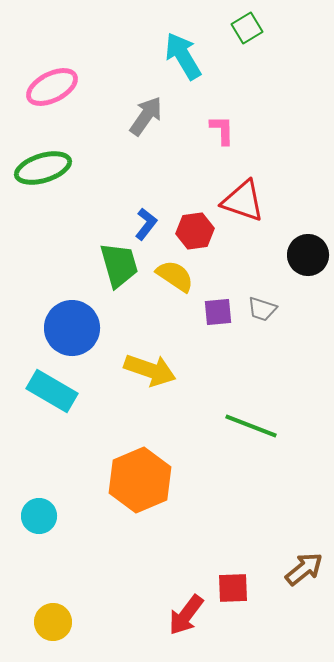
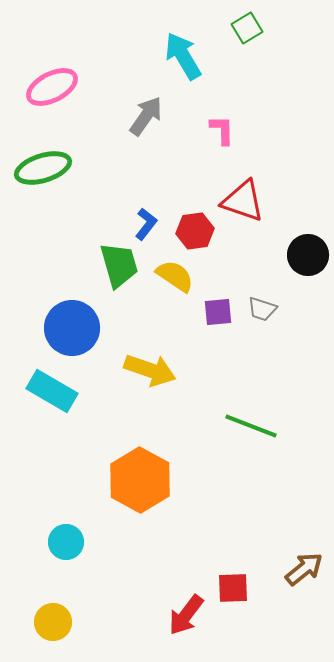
orange hexagon: rotated 8 degrees counterclockwise
cyan circle: moved 27 px right, 26 px down
